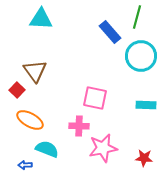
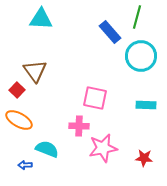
orange ellipse: moved 11 px left
